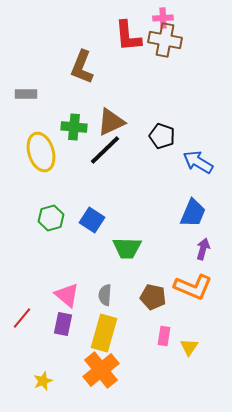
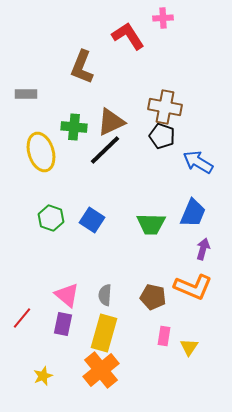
red L-shape: rotated 152 degrees clockwise
brown cross: moved 67 px down
green hexagon: rotated 25 degrees counterclockwise
green trapezoid: moved 24 px right, 24 px up
yellow star: moved 5 px up
